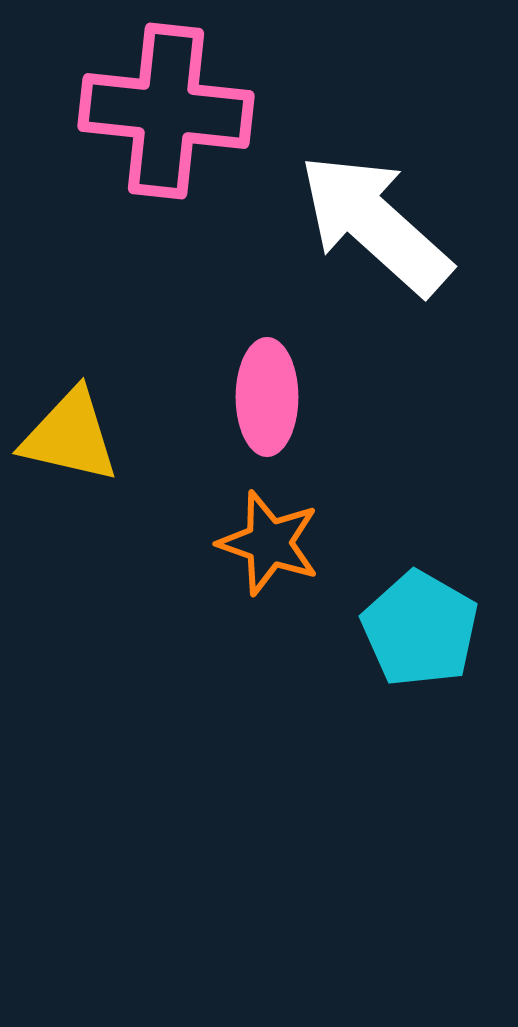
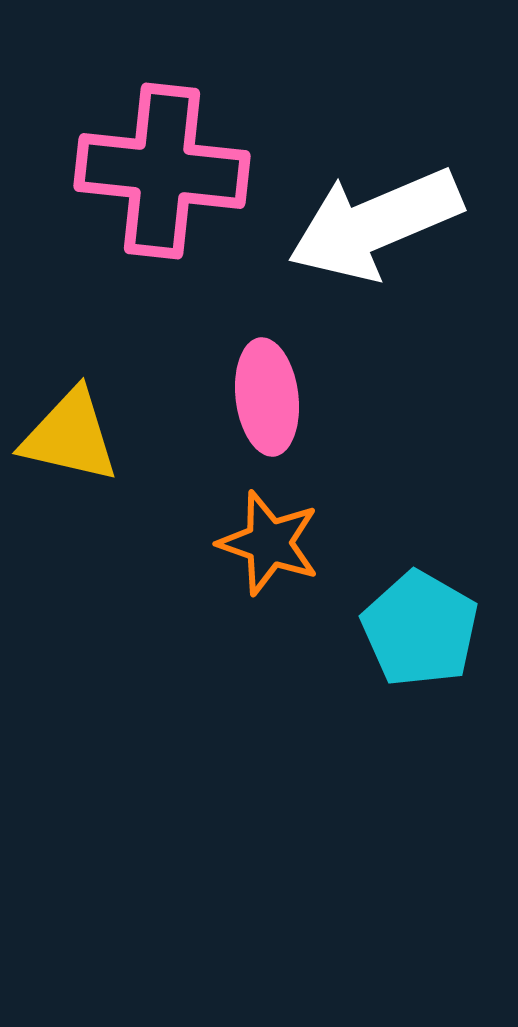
pink cross: moved 4 px left, 60 px down
white arrow: rotated 65 degrees counterclockwise
pink ellipse: rotated 7 degrees counterclockwise
